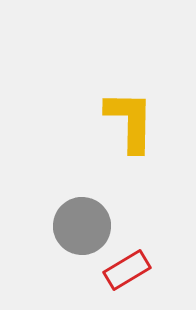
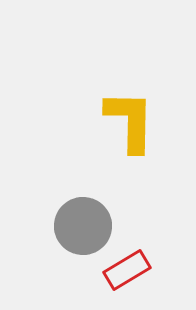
gray circle: moved 1 px right
